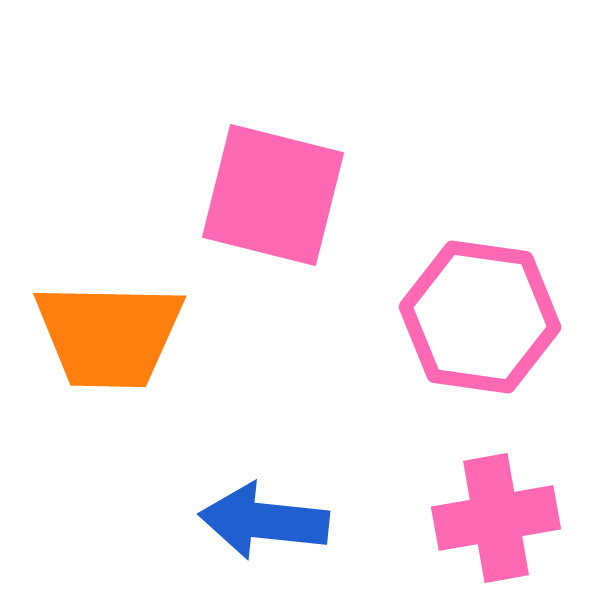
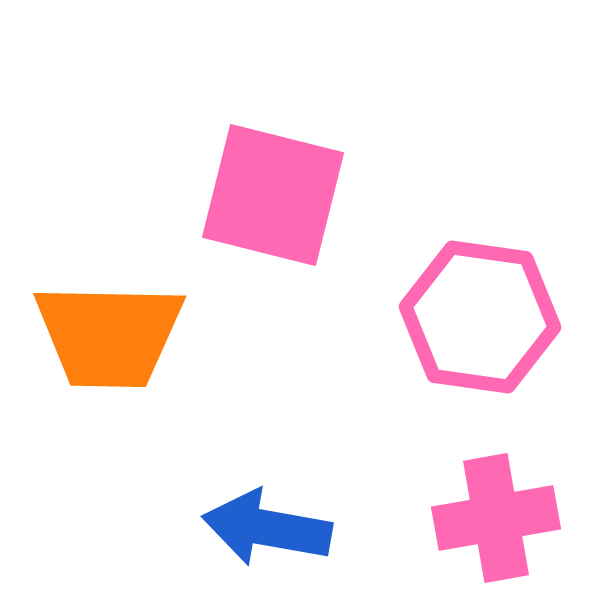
blue arrow: moved 3 px right, 7 px down; rotated 4 degrees clockwise
